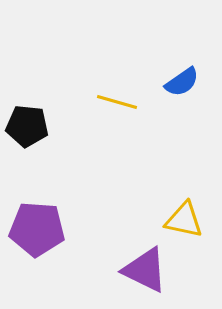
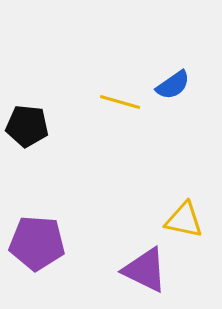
blue semicircle: moved 9 px left, 3 px down
yellow line: moved 3 px right
purple pentagon: moved 14 px down
